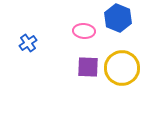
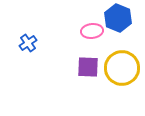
pink ellipse: moved 8 px right; rotated 10 degrees counterclockwise
